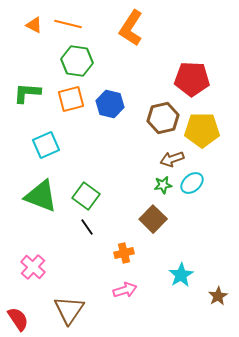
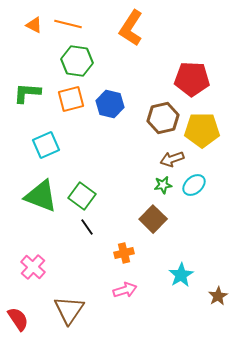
cyan ellipse: moved 2 px right, 2 px down
green square: moved 4 px left
